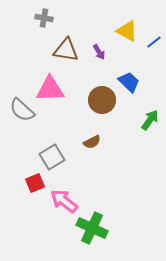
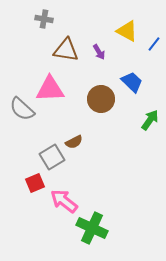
gray cross: moved 1 px down
blue line: moved 2 px down; rotated 14 degrees counterclockwise
blue trapezoid: moved 3 px right
brown circle: moved 1 px left, 1 px up
gray semicircle: moved 1 px up
brown semicircle: moved 18 px left
